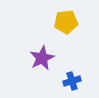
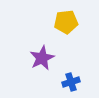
blue cross: moved 1 px left, 1 px down
